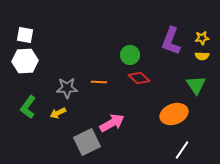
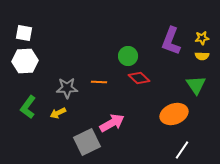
white square: moved 1 px left, 2 px up
green circle: moved 2 px left, 1 px down
